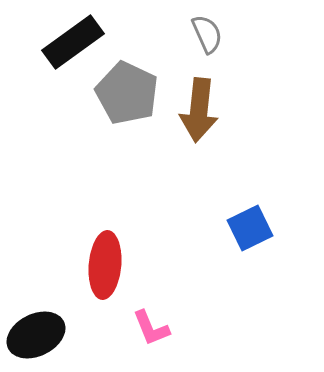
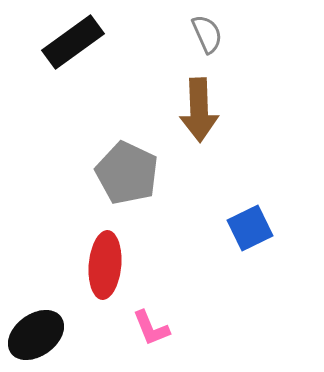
gray pentagon: moved 80 px down
brown arrow: rotated 8 degrees counterclockwise
black ellipse: rotated 10 degrees counterclockwise
